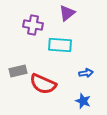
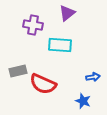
blue arrow: moved 7 px right, 4 px down
